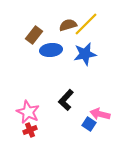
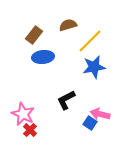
yellow line: moved 4 px right, 17 px down
blue ellipse: moved 8 px left, 7 px down
blue star: moved 9 px right, 13 px down
black L-shape: rotated 20 degrees clockwise
pink star: moved 5 px left, 2 px down
blue square: moved 1 px right, 1 px up
red cross: rotated 24 degrees counterclockwise
